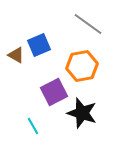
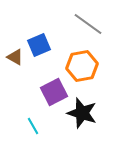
brown triangle: moved 1 px left, 2 px down
